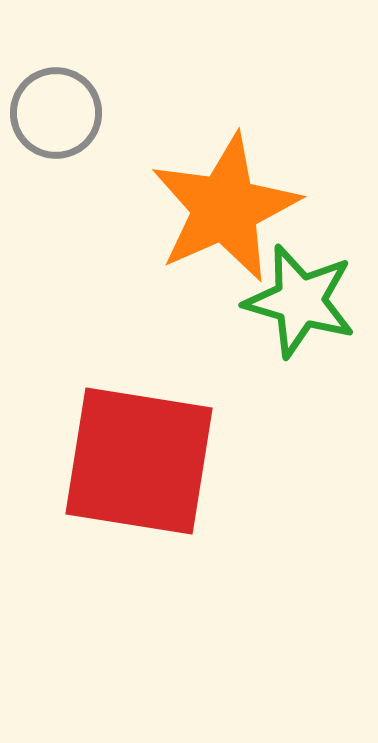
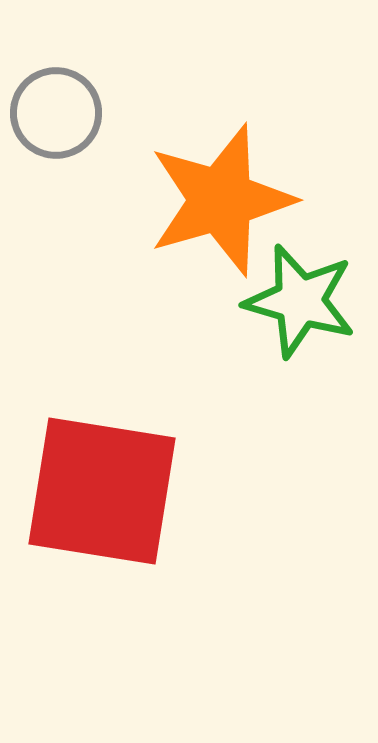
orange star: moved 4 px left, 8 px up; rotated 8 degrees clockwise
red square: moved 37 px left, 30 px down
